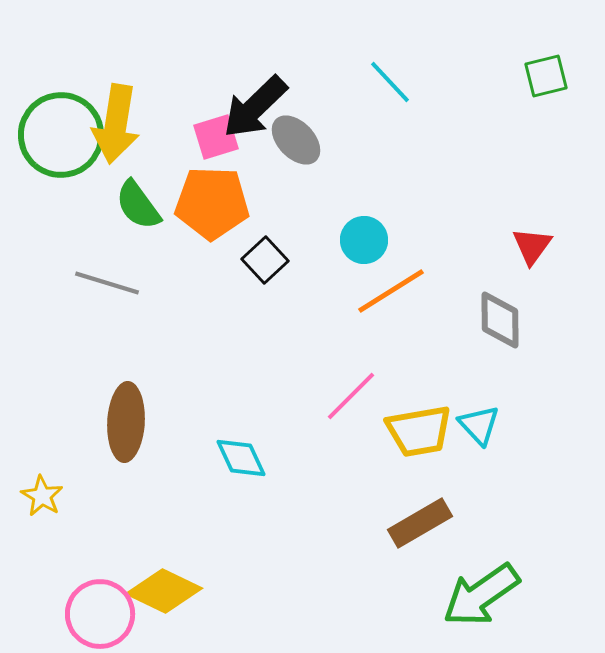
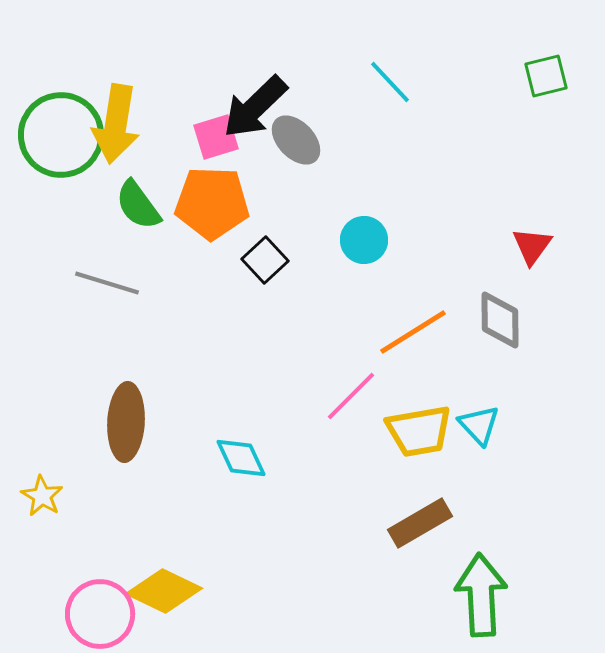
orange line: moved 22 px right, 41 px down
green arrow: rotated 122 degrees clockwise
